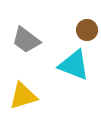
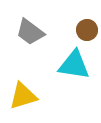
gray trapezoid: moved 4 px right, 8 px up
cyan triangle: rotated 12 degrees counterclockwise
